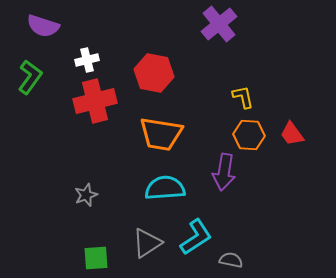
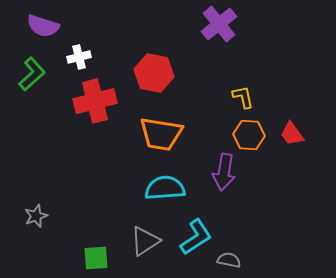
white cross: moved 8 px left, 3 px up
green L-shape: moved 2 px right, 3 px up; rotated 12 degrees clockwise
gray star: moved 50 px left, 21 px down
gray triangle: moved 2 px left, 2 px up
gray semicircle: moved 2 px left
